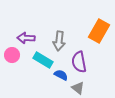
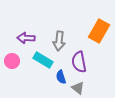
pink circle: moved 6 px down
blue semicircle: moved 2 px down; rotated 136 degrees counterclockwise
